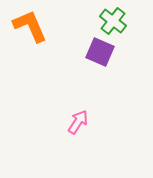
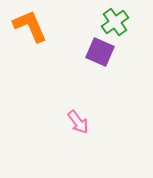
green cross: moved 2 px right, 1 px down; rotated 16 degrees clockwise
pink arrow: rotated 110 degrees clockwise
